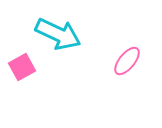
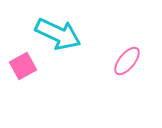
pink square: moved 1 px right, 1 px up
